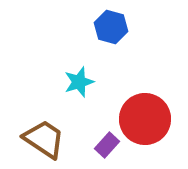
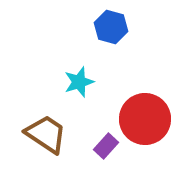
brown trapezoid: moved 2 px right, 5 px up
purple rectangle: moved 1 px left, 1 px down
